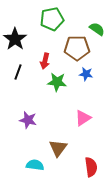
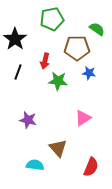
blue star: moved 3 px right, 1 px up
green star: moved 1 px right, 1 px up
brown triangle: rotated 18 degrees counterclockwise
red semicircle: rotated 30 degrees clockwise
